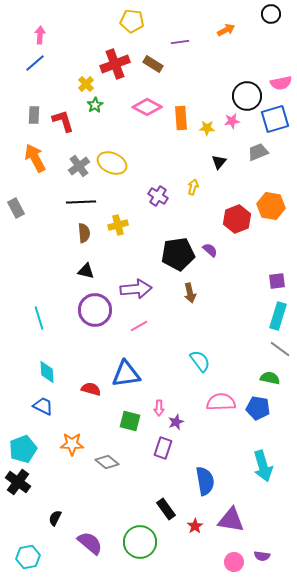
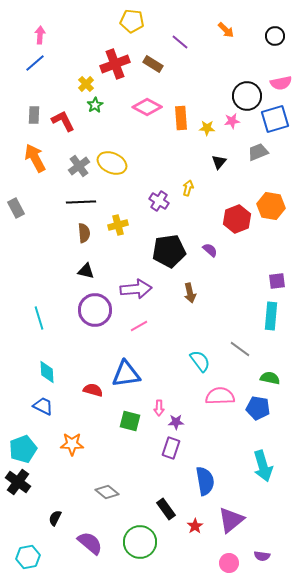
black circle at (271, 14): moved 4 px right, 22 px down
orange arrow at (226, 30): rotated 72 degrees clockwise
purple line at (180, 42): rotated 48 degrees clockwise
red L-shape at (63, 121): rotated 10 degrees counterclockwise
yellow arrow at (193, 187): moved 5 px left, 1 px down
purple cross at (158, 196): moved 1 px right, 5 px down
black pentagon at (178, 254): moved 9 px left, 3 px up
cyan rectangle at (278, 316): moved 7 px left; rotated 12 degrees counterclockwise
gray line at (280, 349): moved 40 px left
red semicircle at (91, 389): moved 2 px right, 1 px down
pink semicircle at (221, 402): moved 1 px left, 6 px up
purple star at (176, 422): rotated 21 degrees clockwise
purple rectangle at (163, 448): moved 8 px right
gray diamond at (107, 462): moved 30 px down
purple triangle at (231, 520): rotated 48 degrees counterclockwise
pink circle at (234, 562): moved 5 px left, 1 px down
